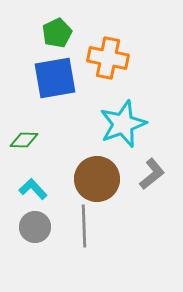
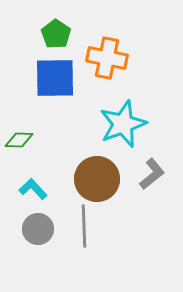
green pentagon: moved 1 px left, 1 px down; rotated 12 degrees counterclockwise
orange cross: moved 1 px left
blue square: rotated 9 degrees clockwise
green diamond: moved 5 px left
gray circle: moved 3 px right, 2 px down
